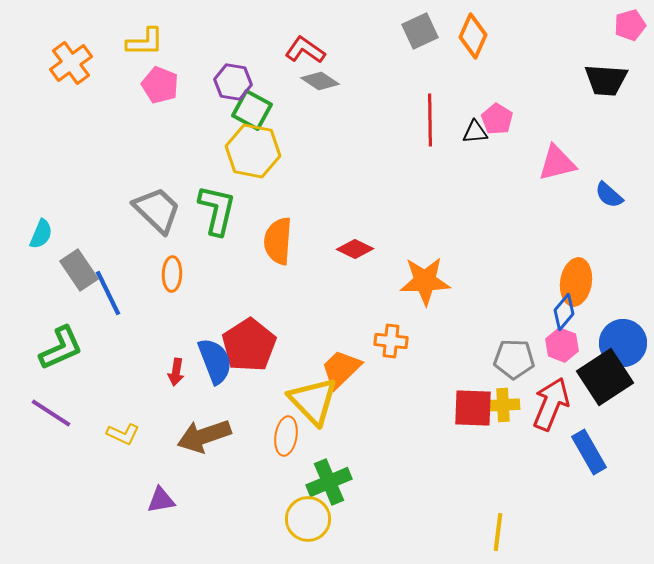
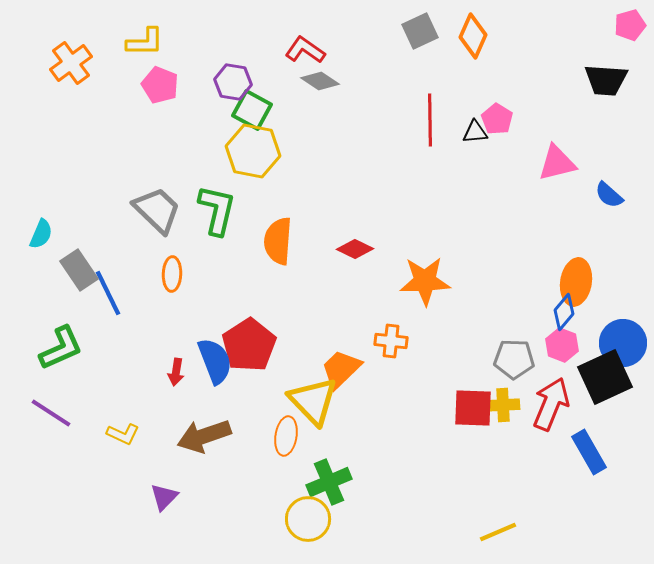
black square at (605, 377): rotated 8 degrees clockwise
purple triangle at (161, 500): moved 3 px right, 3 px up; rotated 36 degrees counterclockwise
yellow line at (498, 532): rotated 60 degrees clockwise
